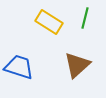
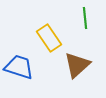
green line: rotated 20 degrees counterclockwise
yellow rectangle: moved 16 px down; rotated 24 degrees clockwise
